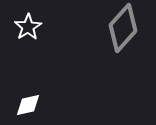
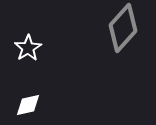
white star: moved 21 px down
